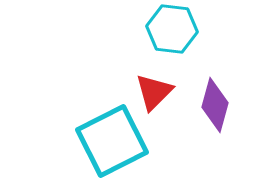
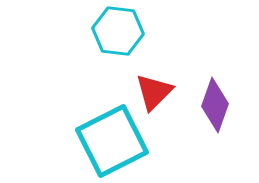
cyan hexagon: moved 54 px left, 2 px down
purple diamond: rotated 4 degrees clockwise
